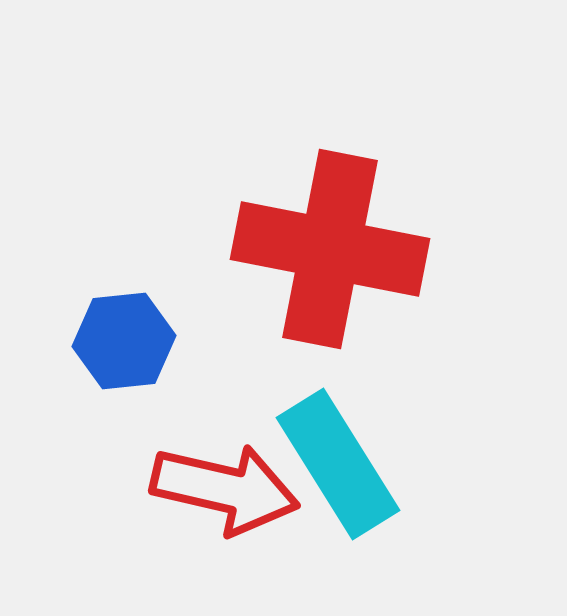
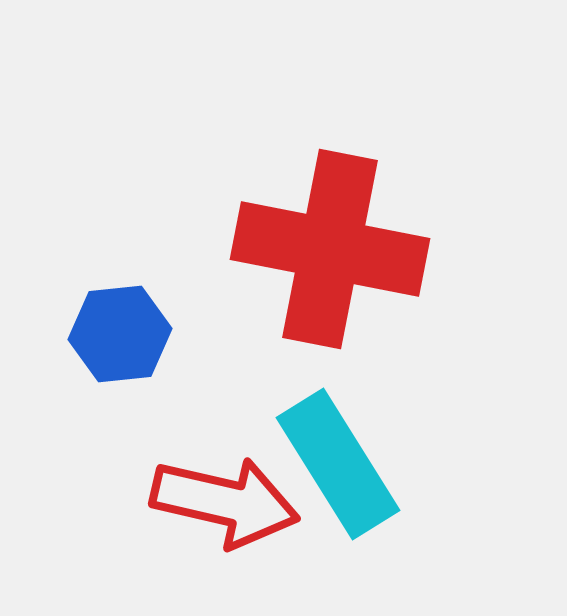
blue hexagon: moved 4 px left, 7 px up
red arrow: moved 13 px down
